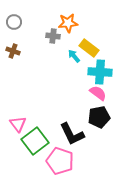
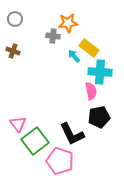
gray circle: moved 1 px right, 3 px up
pink semicircle: moved 7 px left, 2 px up; rotated 42 degrees clockwise
